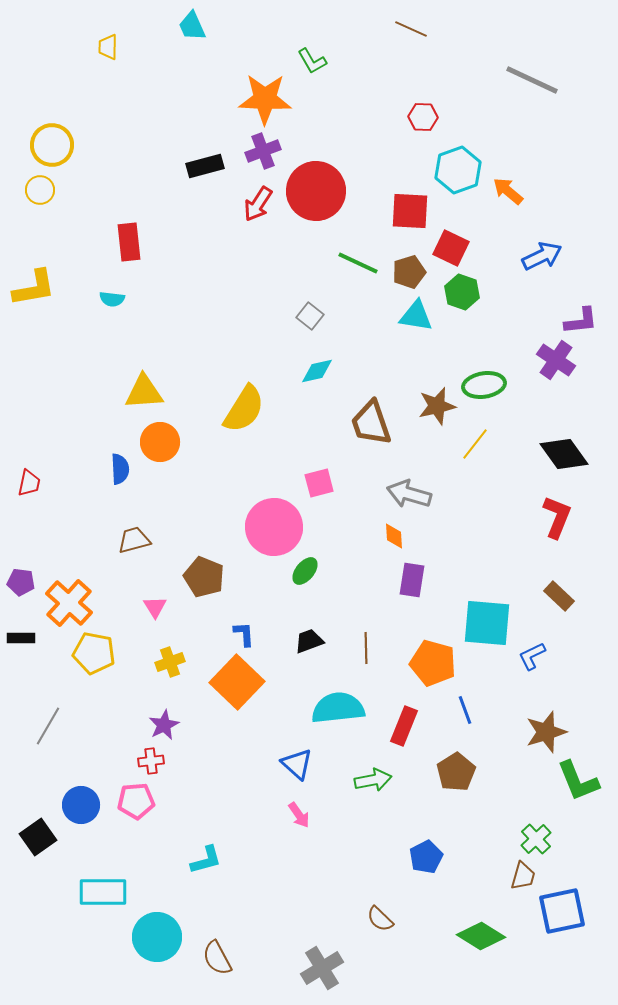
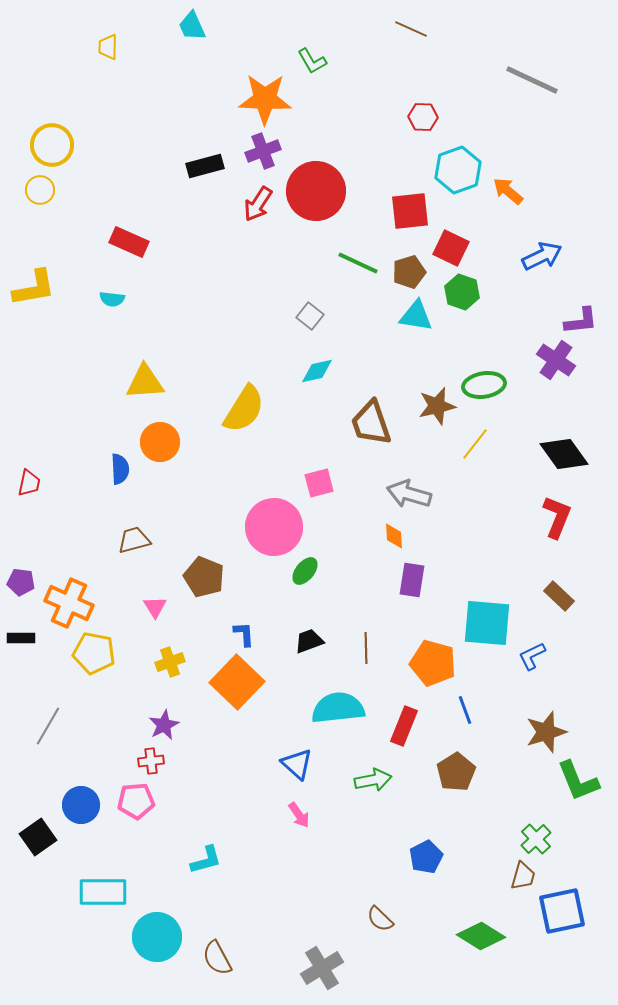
red square at (410, 211): rotated 9 degrees counterclockwise
red rectangle at (129, 242): rotated 60 degrees counterclockwise
yellow triangle at (144, 392): moved 1 px right, 10 px up
orange cross at (69, 603): rotated 18 degrees counterclockwise
